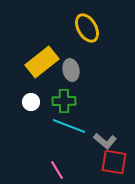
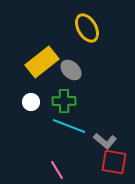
gray ellipse: rotated 35 degrees counterclockwise
